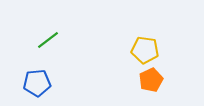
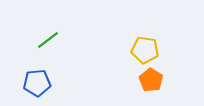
orange pentagon: rotated 15 degrees counterclockwise
